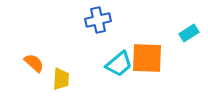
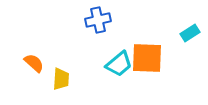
cyan rectangle: moved 1 px right
